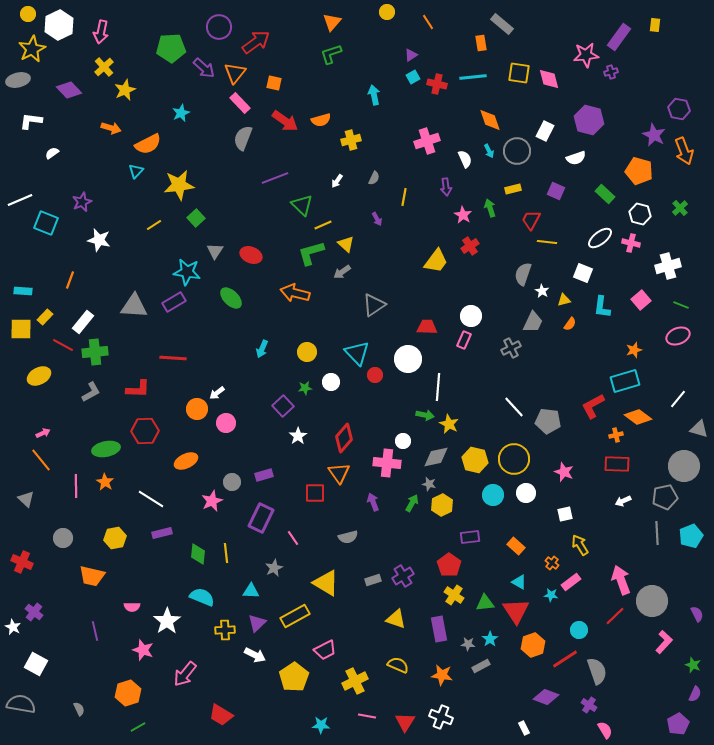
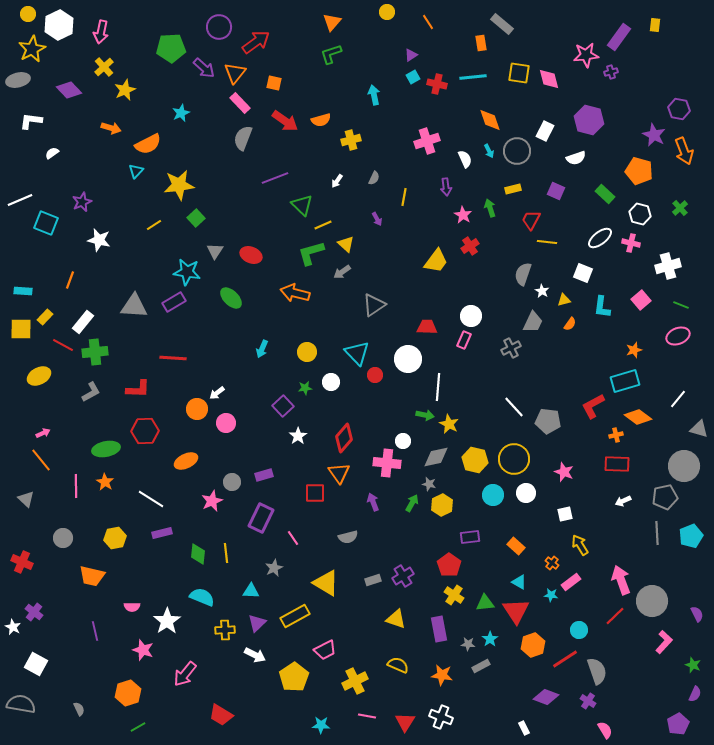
purple cross at (589, 705): moved 1 px left, 4 px up
